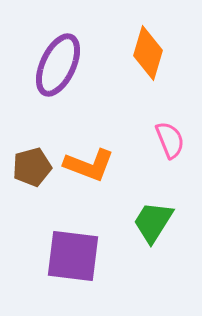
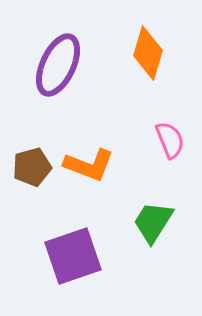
purple square: rotated 26 degrees counterclockwise
